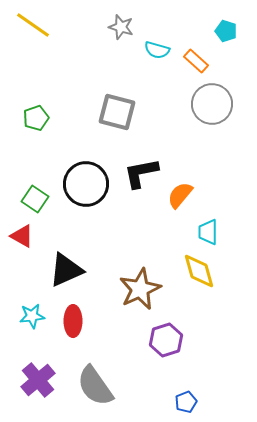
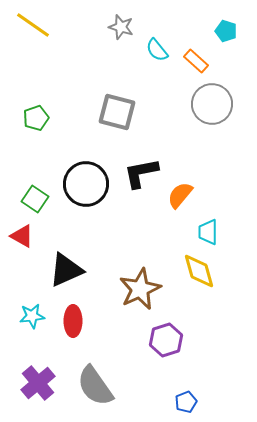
cyan semicircle: rotated 35 degrees clockwise
purple cross: moved 3 px down
